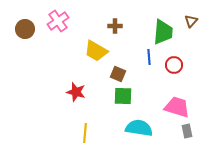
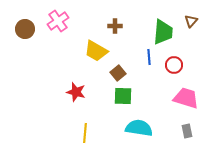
brown square: moved 1 px up; rotated 28 degrees clockwise
pink trapezoid: moved 9 px right, 9 px up
